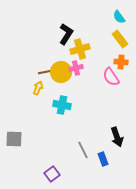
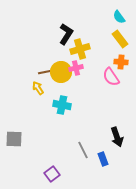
yellow arrow: rotated 56 degrees counterclockwise
